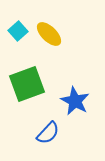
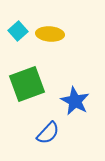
yellow ellipse: moved 1 px right; rotated 40 degrees counterclockwise
